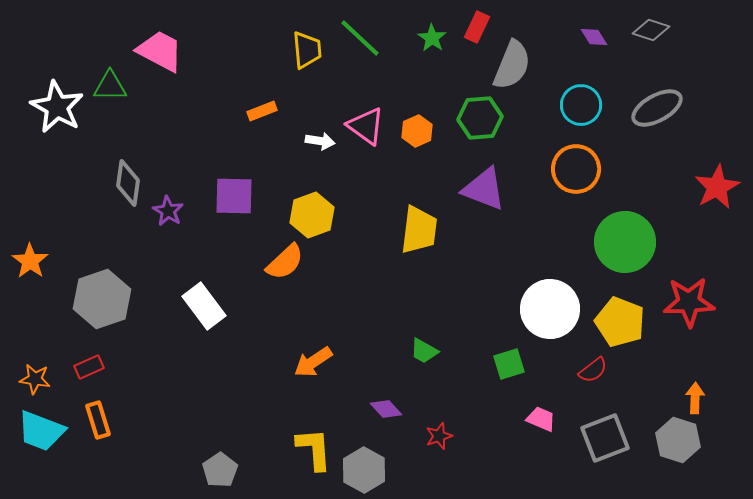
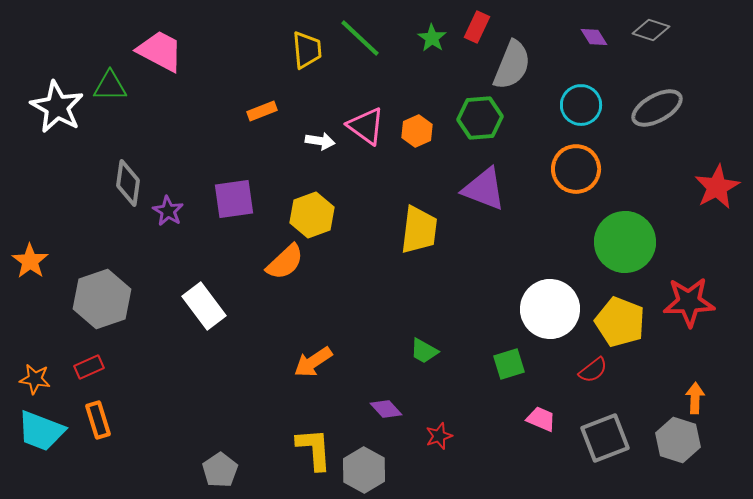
purple square at (234, 196): moved 3 px down; rotated 9 degrees counterclockwise
